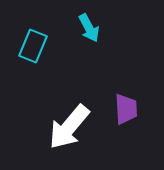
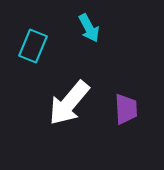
white arrow: moved 24 px up
